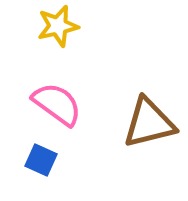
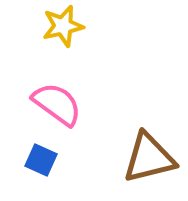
yellow star: moved 5 px right
brown triangle: moved 35 px down
